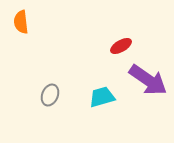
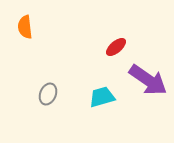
orange semicircle: moved 4 px right, 5 px down
red ellipse: moved 5 px left, 1 px down; rotated 10 degrees counterclockwise
gray ellipse: moved 2 px left, 1 px up
